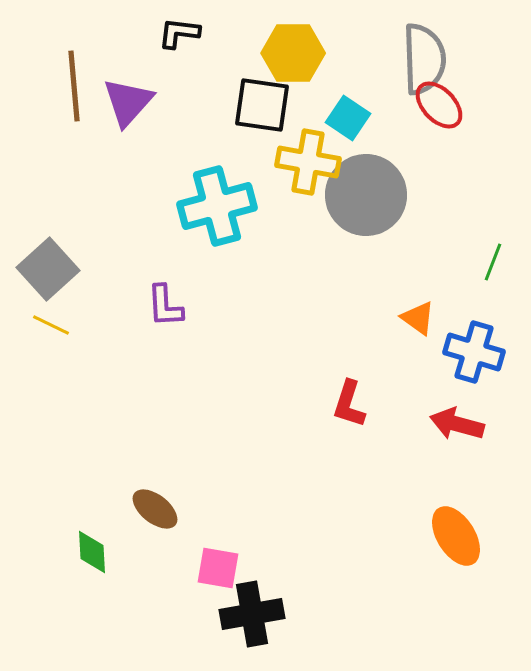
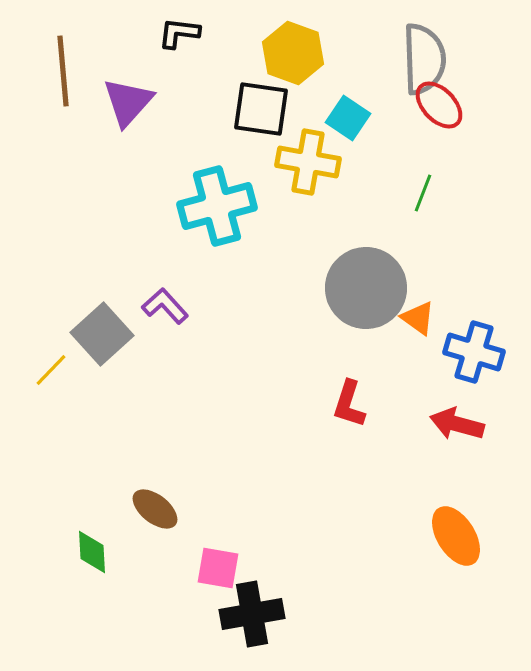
yellow hexagon: rotated 20 degrees clockwise
brown line: moved 11 px left, 15 px up
black square: moved 1 px left, 4 px down
gray circle: moved 93 px down
green line: moved 70 px left, 69 px up
gray square: moved 54 px right, 65 px down
purple L-shape: rotated 141 degrees clockwise
yellow line: moved 45 px down; rotated 72 degrees counterclockwise
